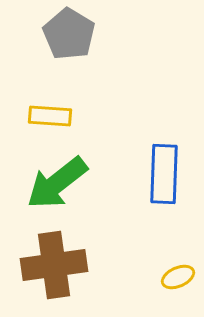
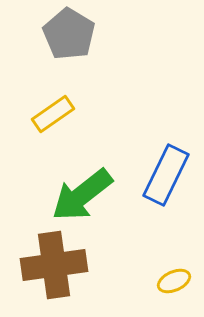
yellow rectangle: moved 3 px right, 2 px up; rotated 39 degrees counterclockwise
blue rectangle: moved 2 px right, 1 px down; rotated 24 degrees clockwise
green arrow: moved 25 px right, 12 px down
yellow ellipse: moved 4 px left, 4 px down
